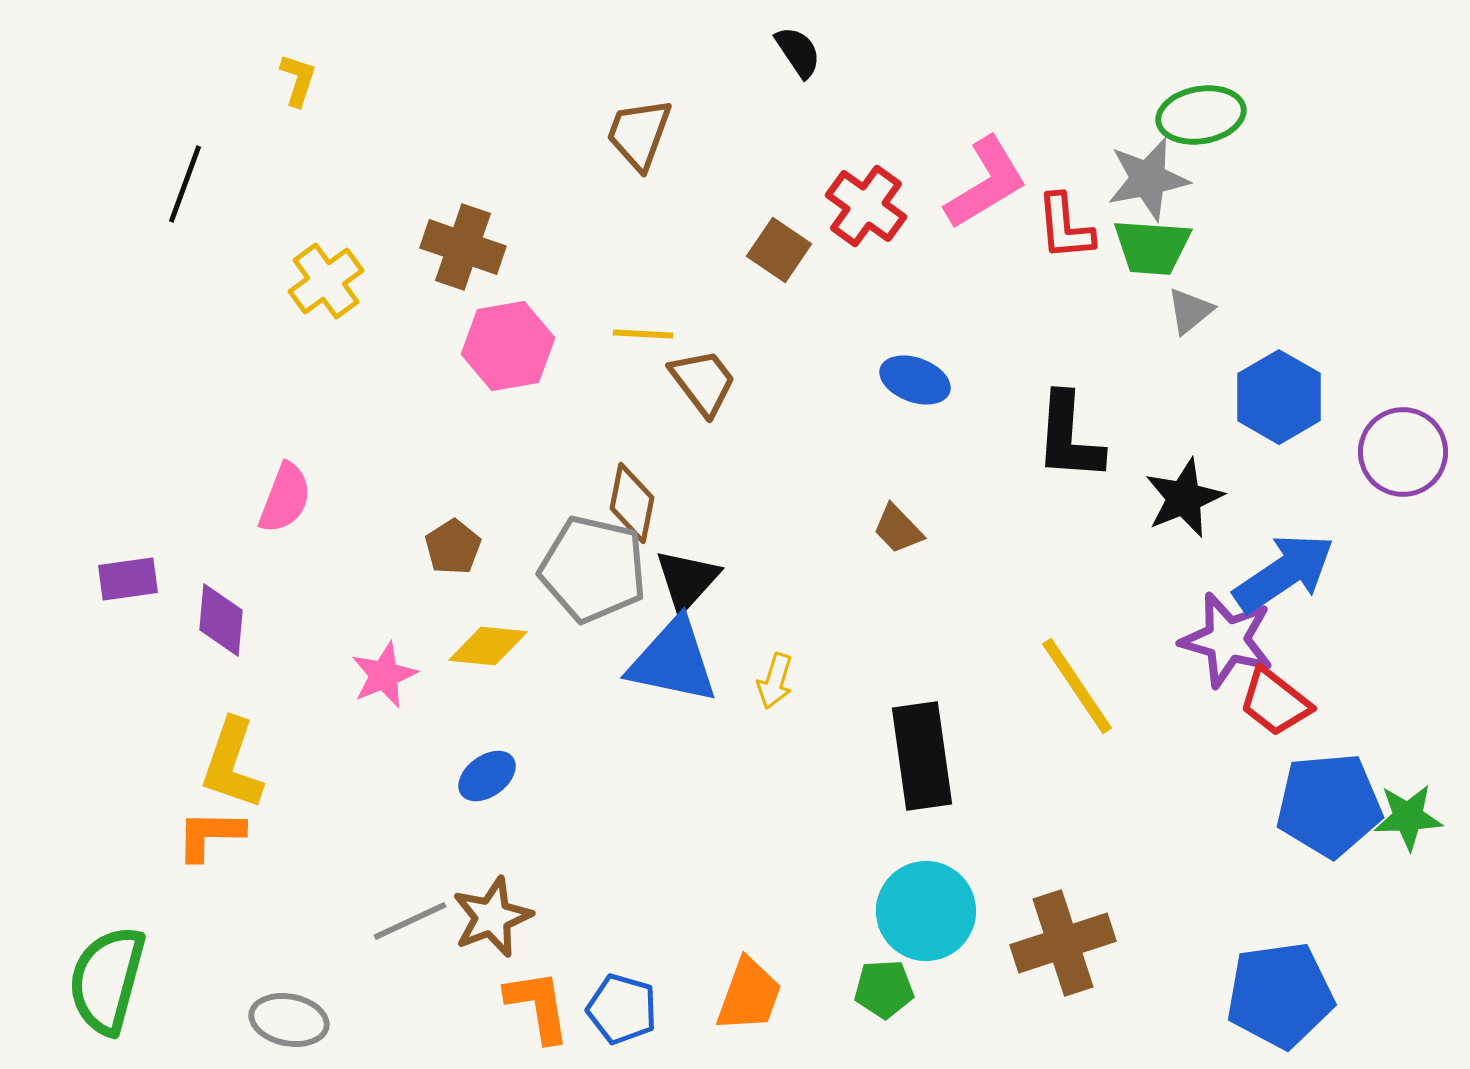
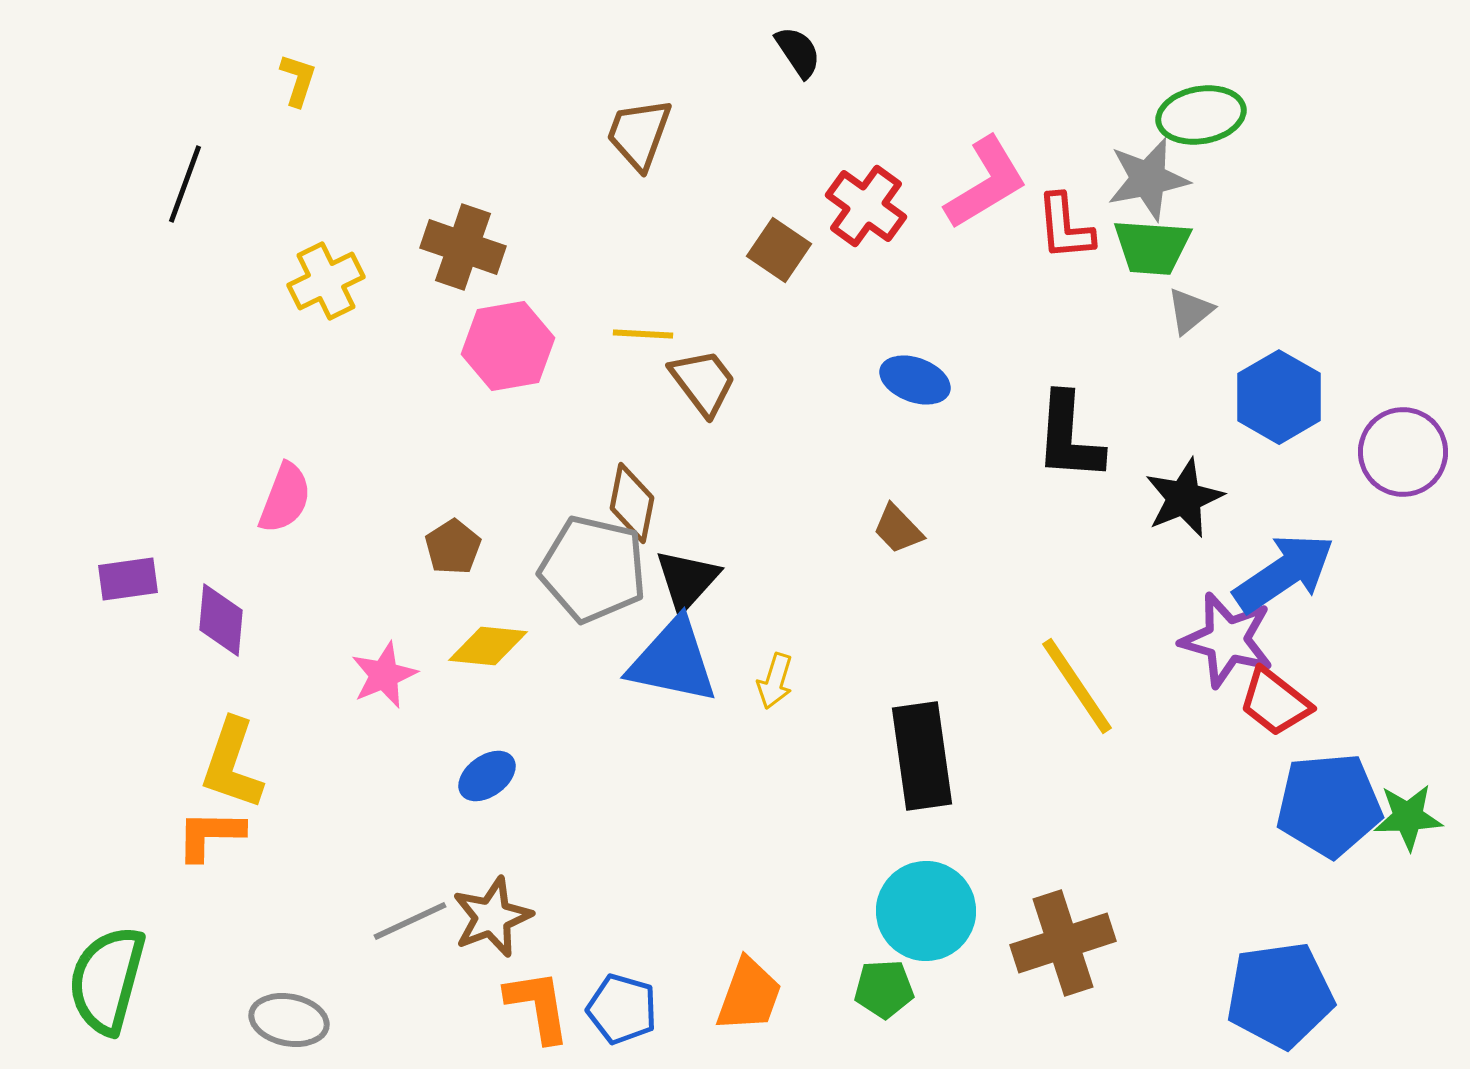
yellow cross at (326, 281): rotated 10 degrees clockwise
